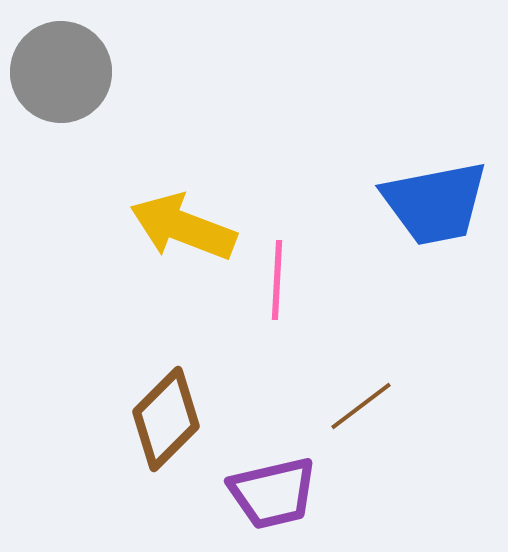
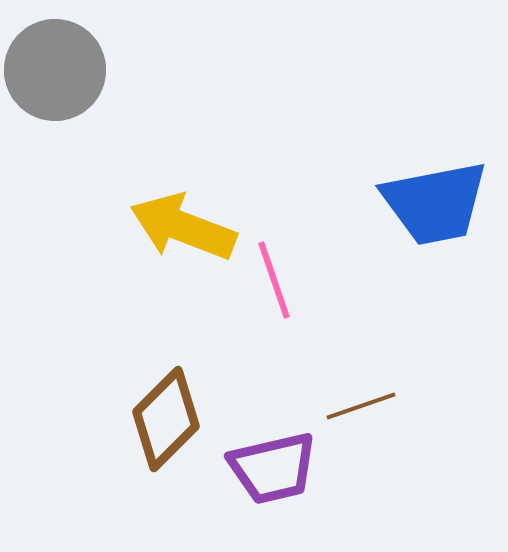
gray circle: moved 6 px left, 2 px up
pink line: moved 3 px left; rotated 22 degrees counterclockwise
brown line: rotated 18 degrees clockwise
purple trapezoid: moved 25 px up
